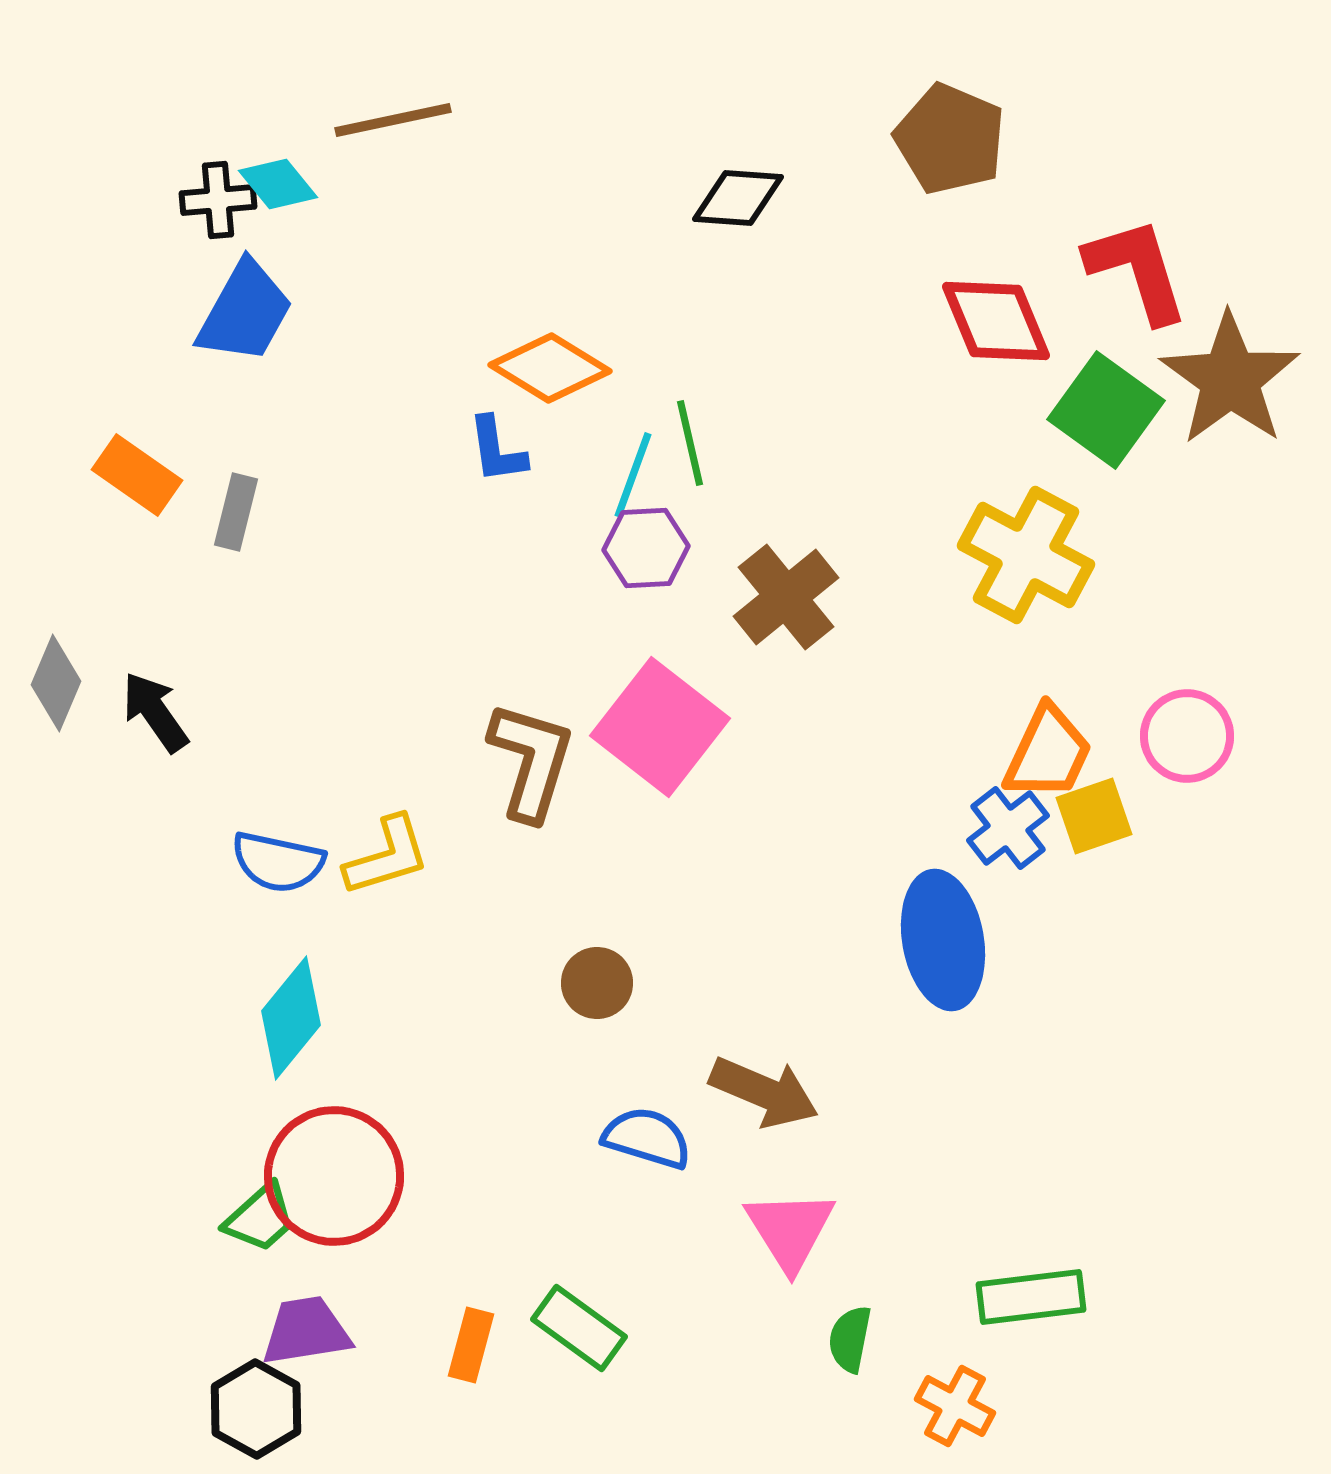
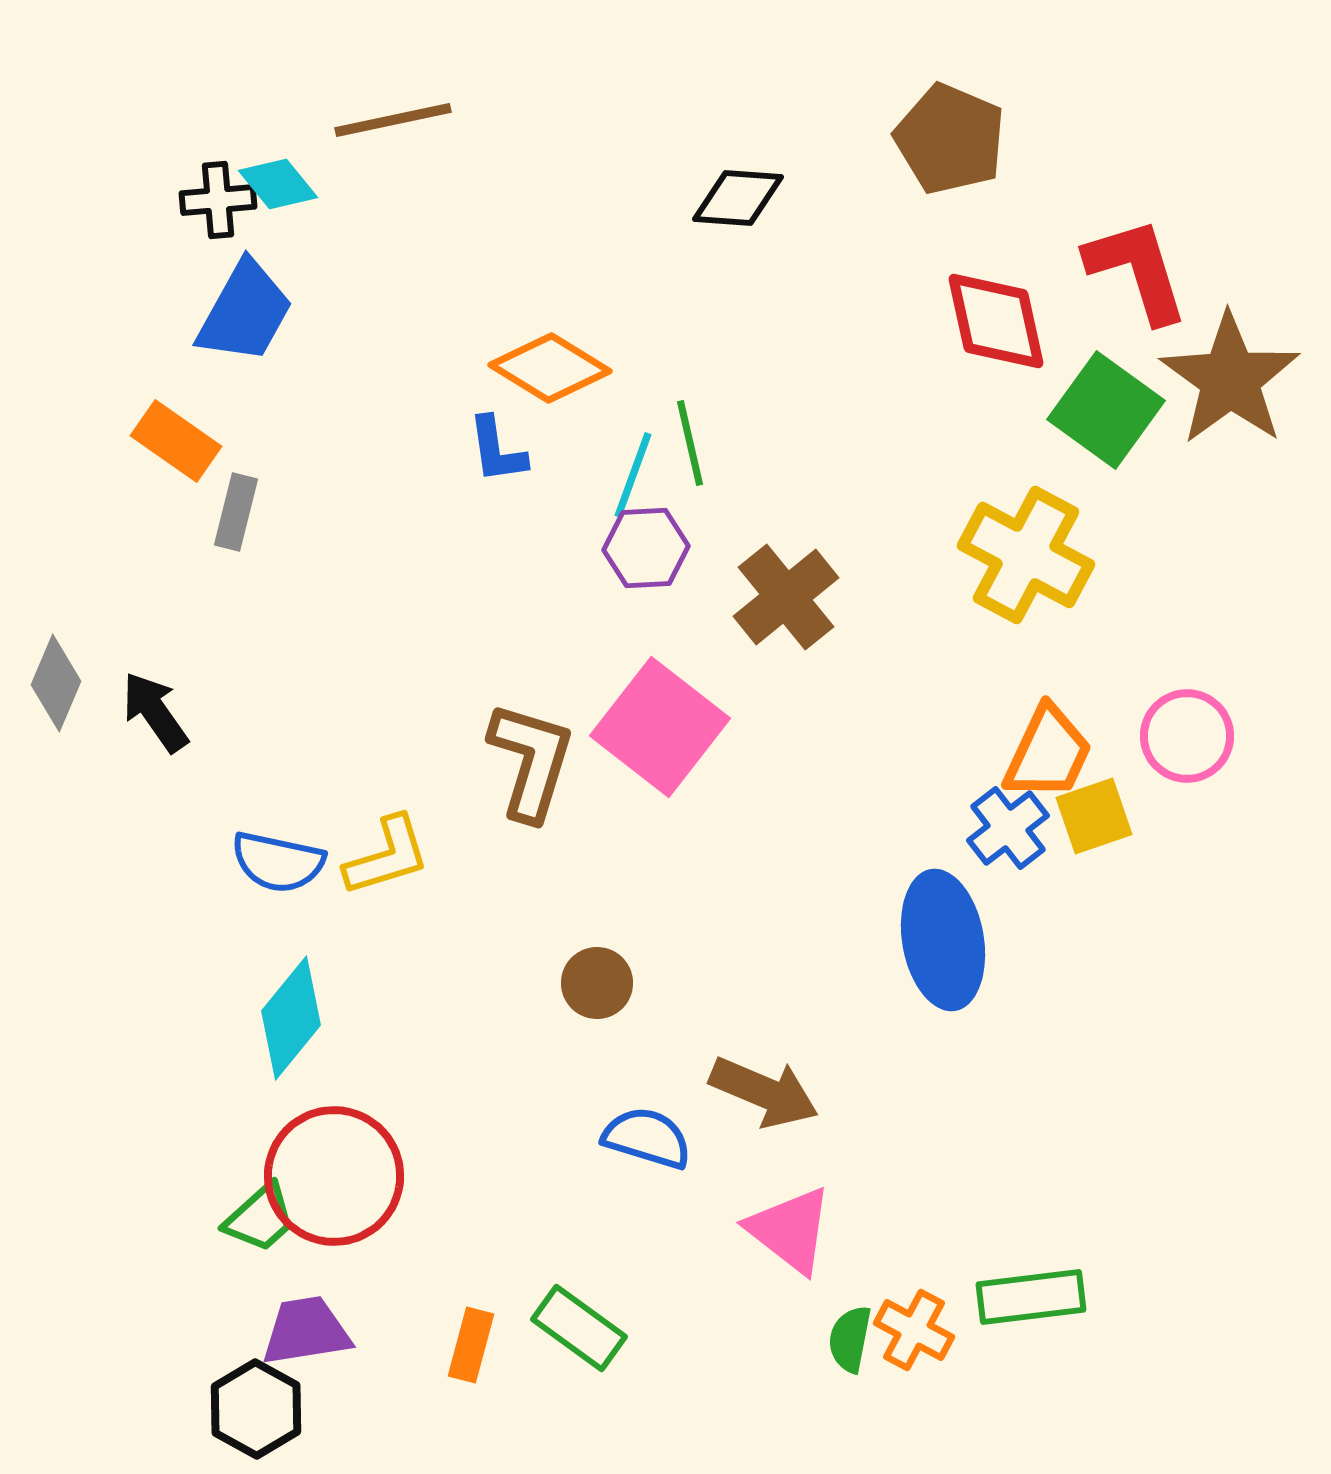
red diamond at (996, 321): rotated 10 degrees clockwise
orange rectangle at (137, 475): moved 39 px right, 34 px up
pink triangle at (790, 1230): rotated 20 degrees counterclockwise
orange cross at (955, 1406): moved 41 px left, 76 px up
